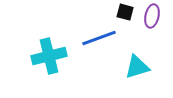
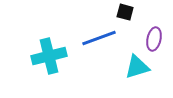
purple ellipse: moved 2 px right, 23 px down
